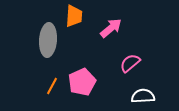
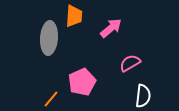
gray ellipse: moved 1 px right, 2 px up
pink semicircle: rotated 10 degrees clockwise
orange line: moved 1 px left, 13 px down; rotated 12 degrees clockwise
white semicircle: rotated 100 degrees clockwise
